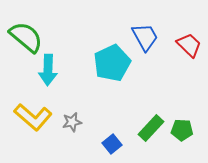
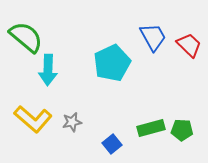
blue trapezoid: moved 8 px right
yellow L-shape: moved 2 px down
green rectangle: rotated 32 degrees clockwise
